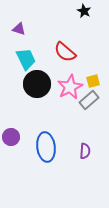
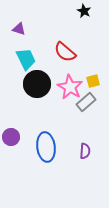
pink star: rotated 15 degrees counterclockwise
gray rectangle: moved 3 px left, 2 px down
